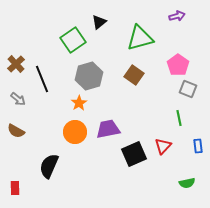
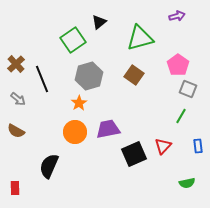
green line: moved 2 px right, 2 px up; rotated 42 degrees clockwise
